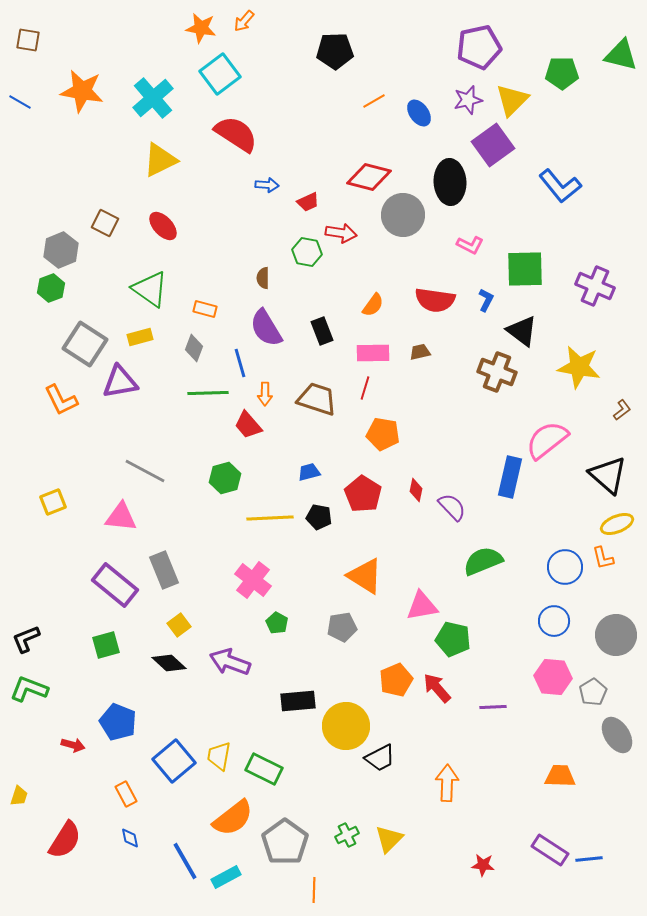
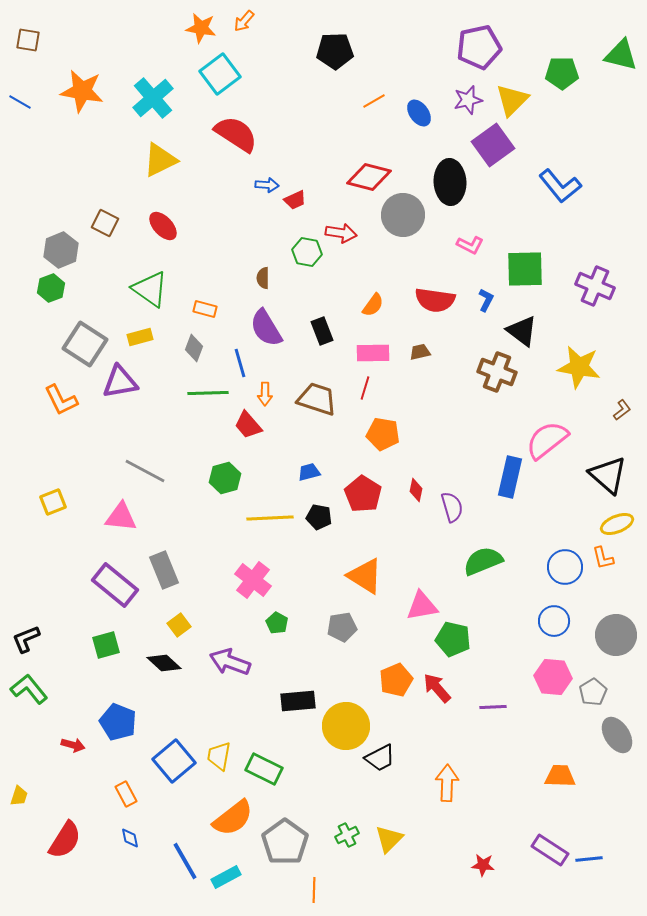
red trapezoid at (308, 202): moved 13 px left, 2 px up
purple semicircle at (452, 507): rotated 28 degrees clockwise
black diamond at (169, 663): moved 5 px left
green L-shape at (29, 689): rotated 30 degrees clockwise
